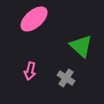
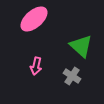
pink arrow: moved 6 px right, 5 px up
gray cross: moved 6 px right, 2 px up
